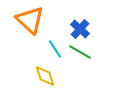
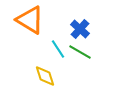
orange triangle: rotated 12 degrees counterclockwise
cyan line: moved 3 px right
